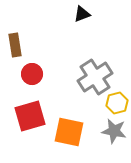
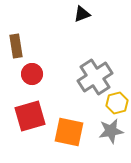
brown rectangle: moved 1 px right, 1 px down
gray star: moved 3 px left; rotated 20 degrees counterclockwise
